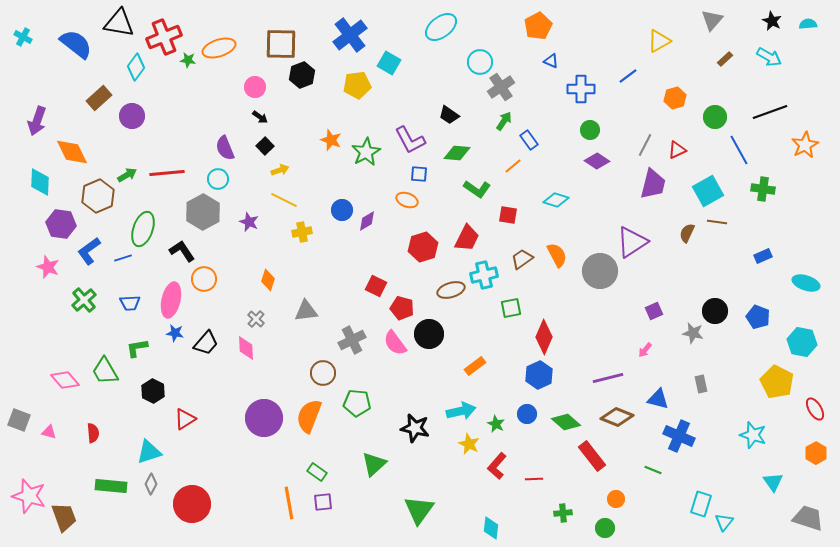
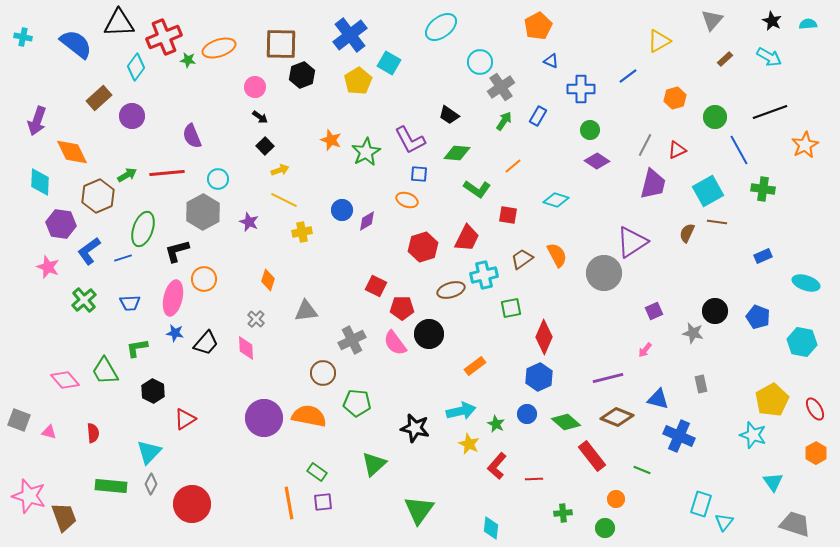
black triangle at (119, 23): rotated 12 degrees counterclockwise
cyan cross at (23, 37): rotated 18 degrees counterclockwise
yellow pentagon at (357, 85): moved 1 px right, 4 px up; rotated 24 degrees counterclockwise
blue rectangle at (529, 140): moved 9 px right, 24 px up; rotated 66 degrees clockwise
purple semicircle at (225, 148): moved 33 px left, 12 px up
black L-shape at (182, 251): moved 5 px left; rotated 72 degrees counterclockwise
gray circle at (600, 271): moved 4 px right, 2 px down
pink ellipse at (171, 300): moved 2 px right, 2 px up
red pentagon at (402, 308): rotated 15 degrees counterclockwise
blue hexagon at (539, 375): moved 2 px down
yellow pentagon at (777, 382): moved 5 px left, 18 px down; rotated 16 degrees clockwise
orange semicircle at (309, 416): rotated 80 degrees clockwise
cyan triangle at (149, 452): rotated 28 degrees counterclockwise
green line at (653, 470): moved 11 px left
gray trapezoid at (808, 518): moved 13 px left, 6 px down
